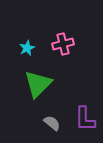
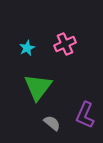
pink cross: moved 2 px right; rotated 10 degrees counterclockwise
green triangle: moved 3 px down; rotated 8 degrees counterclockwise
purple L-shape: moved 4 px up; rotated 24 degrees clockwise
